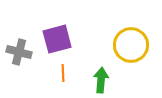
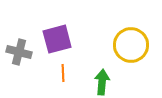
green arrow: moved 1 px right, 2 px down
